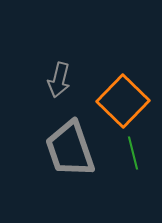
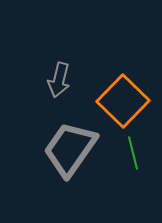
gray trapezoid: rotated 54 degrees clockwise
